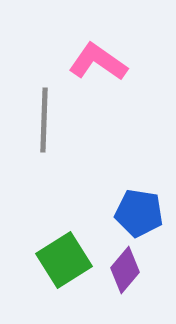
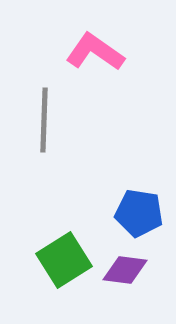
pink L-shape: moved 3 px left, 10 px up
purple diamond: rotated 57 degrees clockwise
